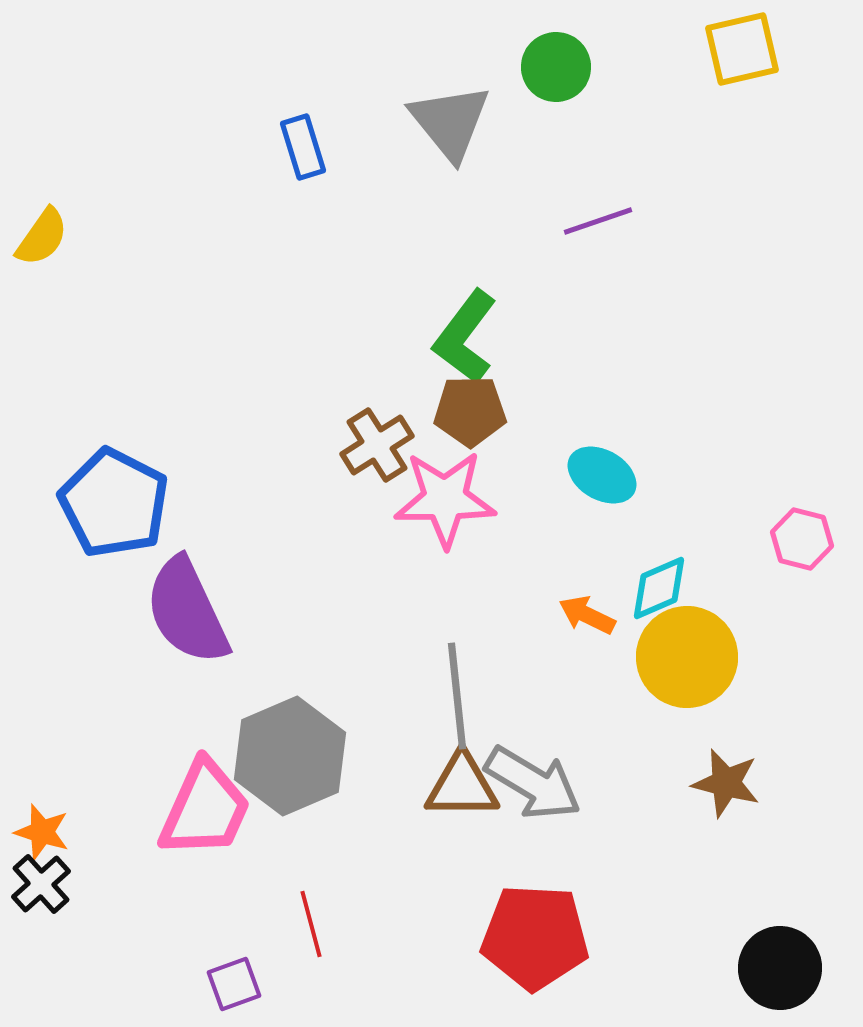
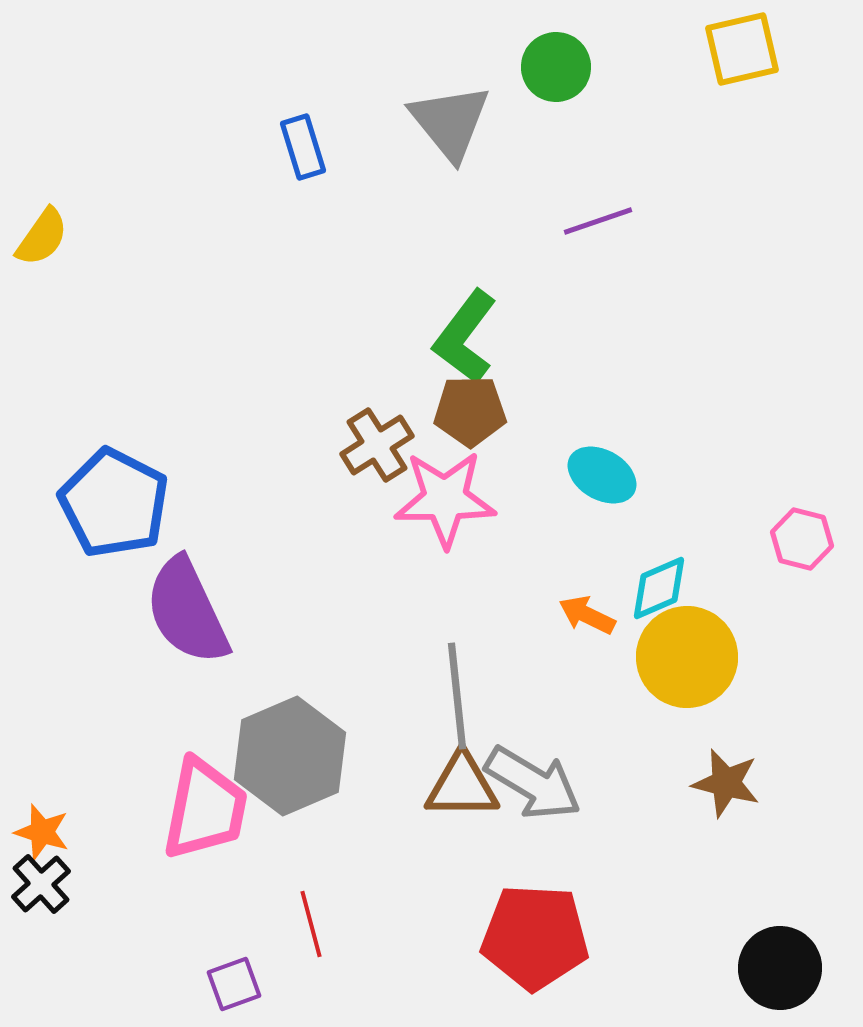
pink trapezoid: rotated 13 degrees counterclockwise
